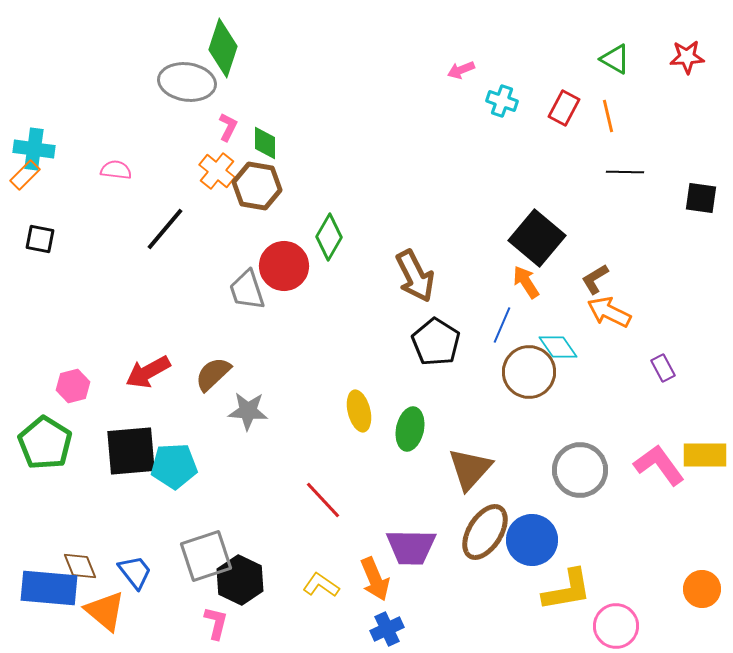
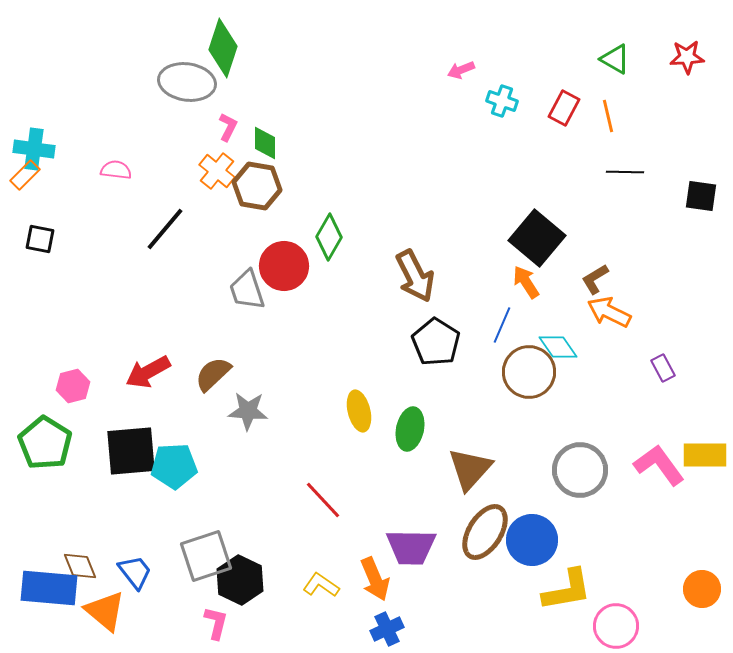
black square at (701, 198): moved 2 px up
